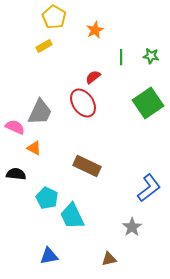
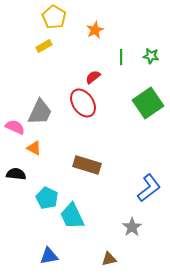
brown rectangle: moved 1 px up; rotated 8 degrees counterclockwise
